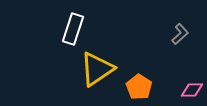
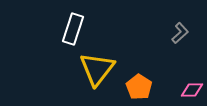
gray L-shape: moved 1 px up
yellow triangle: rotated 18 degrees counterclockwise
